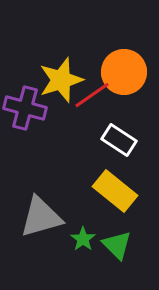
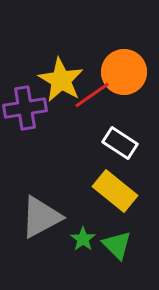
yellow star: rotated 24 degrees counterclockwise
purple cross: rotated 24 degrees counterclockwise
white rectangle: moved 1 px right, 3 px down
gray triangle: rotated 12 degrees counterclockwise
